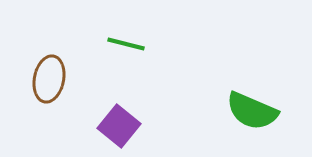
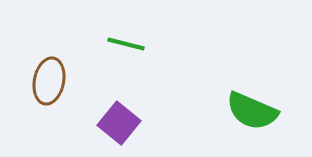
brown ellipse: moved 2 px down
purple square: moved 3 px up
